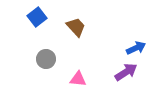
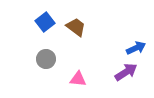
blue square: moved 8 px right, 5 px down
brown trapezoid: rotated 10 degrees counterclockwise
